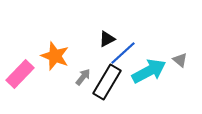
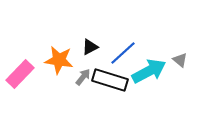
black triangle: moved 17 px left, 8 px down
orange star: moved 4 px right, 4 px down; rotated 12 degrees counterclockwise
black rectangle: moved 3 px right, 2 px up; rotated 76 degrees clockwise
